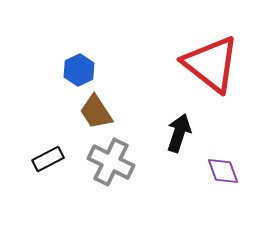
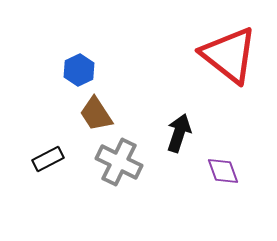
red triangle: moved 18 px right, 9 px up
brown trapezoid: moved 2 px down
gray cross: moved 8 px right
